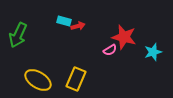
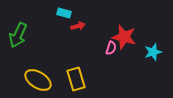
cyan rectangle: moved 8 px up
pink semicircle: moved 1 px right, 2 px up; rotated 40 degrees counterclockwise
yellow rectangle: rotated 40 degrees counterclockwise
